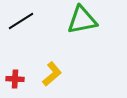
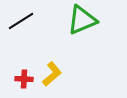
green triangle: rotated 12 degrees counterclockwise
red cross: moved 9 px right
